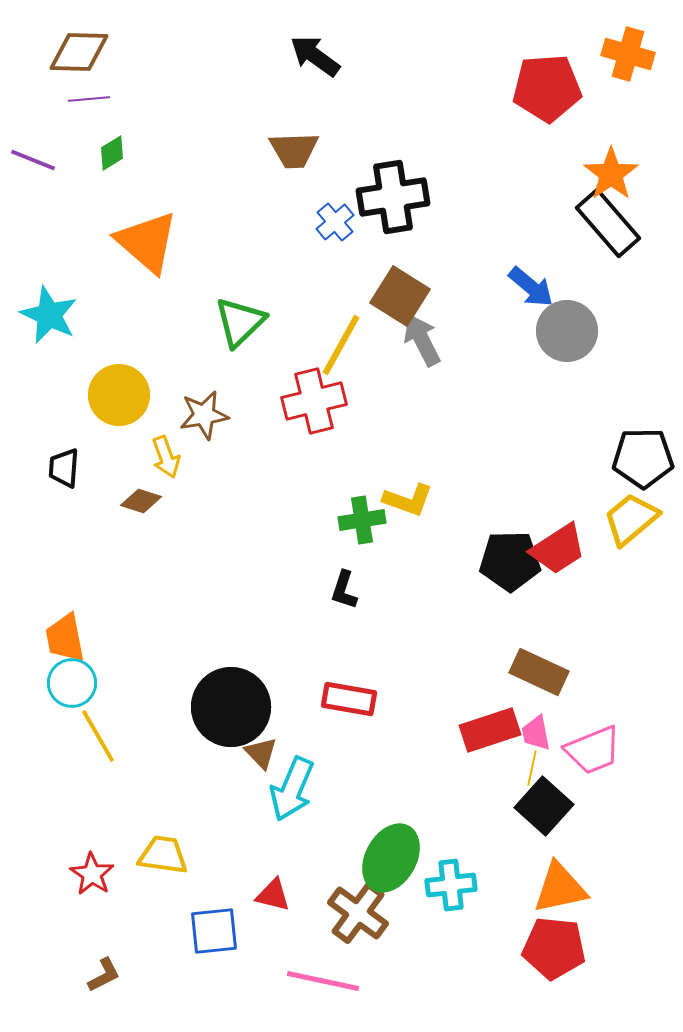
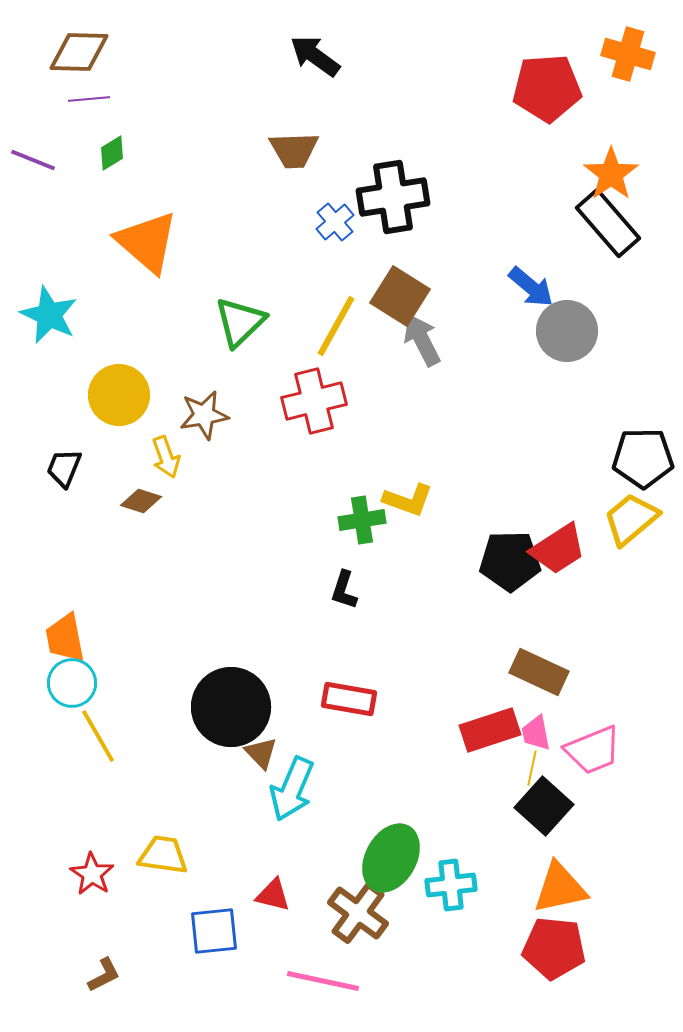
yellow line at (341, 345): moved 5 px left, 19 px up
black trapezoid at (64, 468): rotated 18 degrees clockwise
